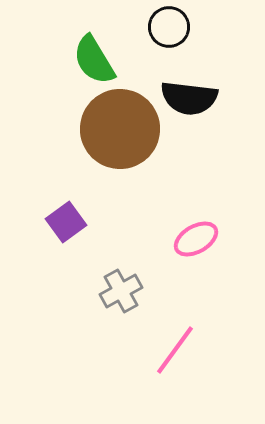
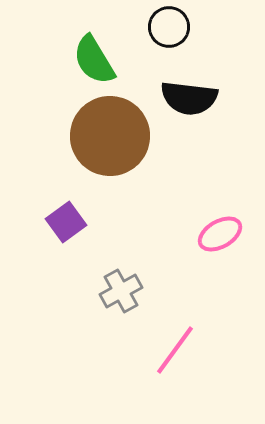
brown circle: moved 10 px left, 7 px down
pink ellipse: moved 24 px right, 5 px up
